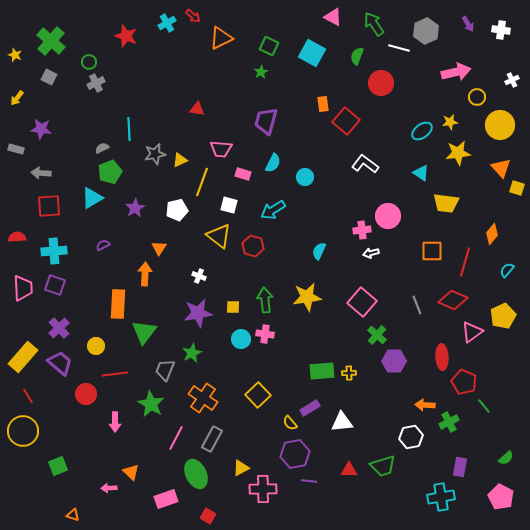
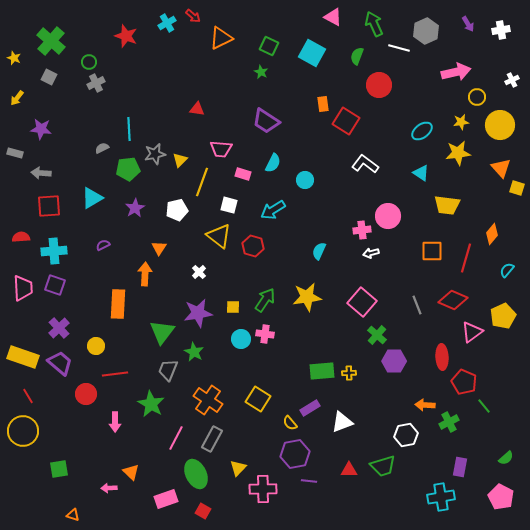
green arrow at (374, 24): rotated 10 degrees clockwise
white cross at (501, 30): rotated 18 degrees counterclockwise
yellow star at (15, 55): moved 1 px left, 3 px down
green star at (261, 72): rotated 16 degrees counterclockwise
red circle at (381, 83): moved 2 px left, 2 px down
purple trapezoid at (266, 121): rotated 72 degrees counterclockwise
red square at (346, 121): rotated 8 degrees counterclockwise
yellow star at (450, 122): moved 11 px right
gray rectangle at (16, 149): moved 1 px left, 4 px down
yellow triangle at (180, 160): rotated 21 degrees counterclockwise
green pentagon at (110, 172): moved 18 px right, 3 px up; rotated 15 degrees clockwise
cyan circle at (305, 177): moved 3 px down
yellow trapezoid at (446, 203): moved 1 px right, 2 px down
red semicircle at (17, 237): moved 4 px right
red line at (465, 262): moved 1 px right, 4 px up
white cross at (199, 276): moved 4 px up; rotated 24 degrees clockwise
green arrow at (265, 300): rotated 40 degrees clockwise
green triangle at (144, 332): moved 18 px right
green star at (192, 353): moved 2 px right, 1 px up; rotated 18 degrees counterclockwise
yellow rectangle at (23, 357): rotated 68 degrees clockwise
gray trapezoid at (165, 370): moved 3 px right
yellow square at (258, 395): moved 4 px down; rotated 15 degrees counterclockwise
orange cross at (203, 398): moved 5 px right, 2 px down
white triangle at (342, 422): rotated 15 degrees counterclockwise
white hexagon at (411, 437): moved 5 px left, 2 px up
green square at (58, 466): moved 1 px right, 3 px down; rotated 12 degrees clockwise
yellow triangle at (241, 468): moved 3 px left; rotated 18 degrees counterclockwise
red square at (208, 516): moved 5 px left, 5 px up
